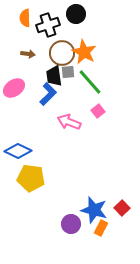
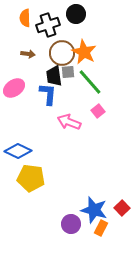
blue L-shape: rotated 40 degrees counterclockwise
